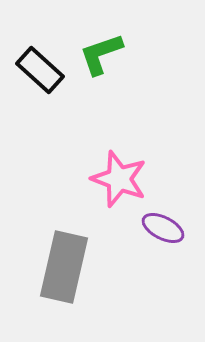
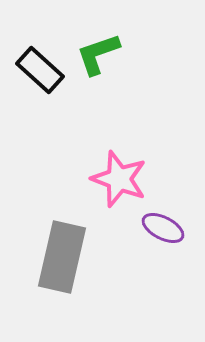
green L-shape: moved 3 px left
gray rectangle: moved 2 px left, 10 px up
